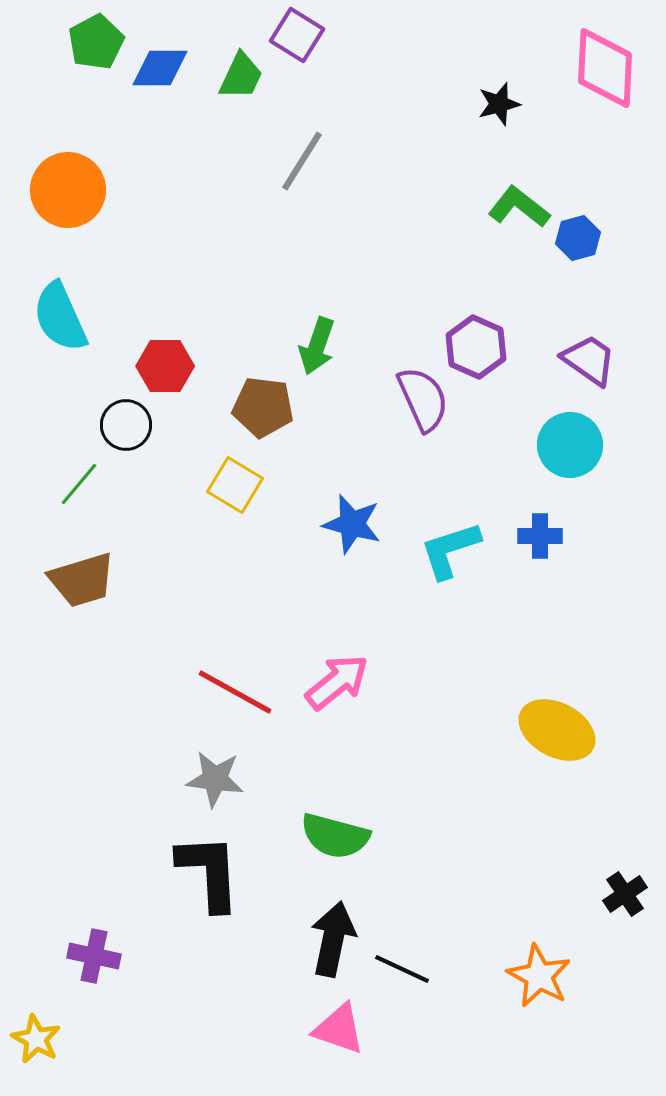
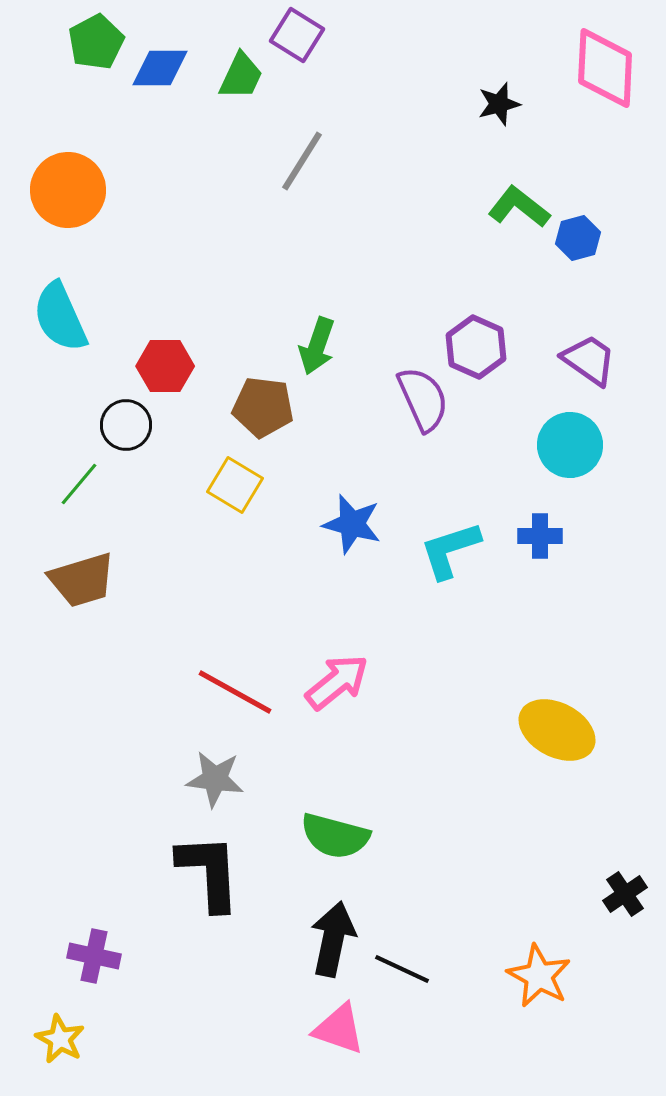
yellow star: moved 24 px right
